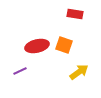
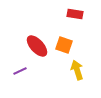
red ellipse: rotated 60 degrees clockwise
yellow arrow: moved 2 px left, 2 px up; rotated 72 degrees counterclockwise
